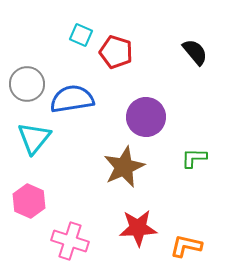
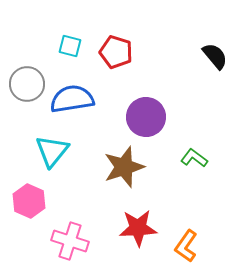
cyan square: moved 11 px left, 11 px down; rotated 10 degrees counterclockwise
black semicircle: moved 20 px right, 4 px down
cyan triangle: moved 18 px right, 13 px down
green L-shape: rotated 36 degrees clockwise
brown star: rotated 6 degrees clockwise
orange L-shape: rotated 68 degrees counterclockwise
